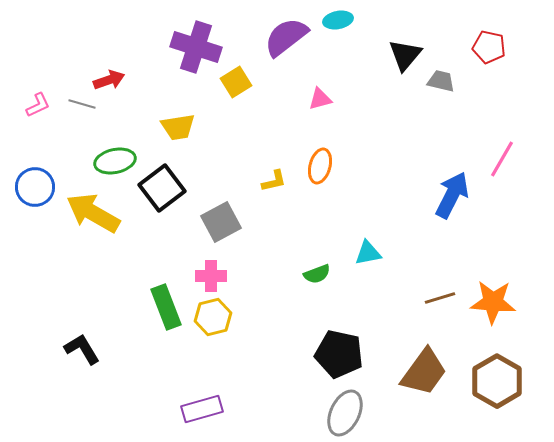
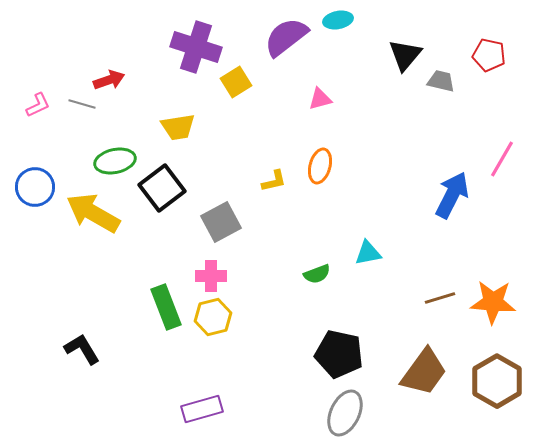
red pentagon: moved 8 px down
